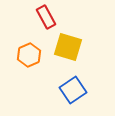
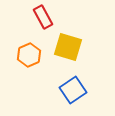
red rectangle: moved 3 px left
